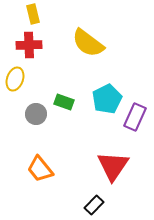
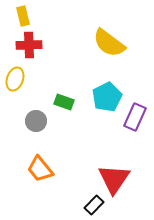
yellow rectangle: moved 10 px left, 2 px down
yellow semicircle: moved 21 px right
cyan pentagon: moved 2 px up
gray circle: moved 7 px down
red triangle: moved 1 px right, 13 px down
